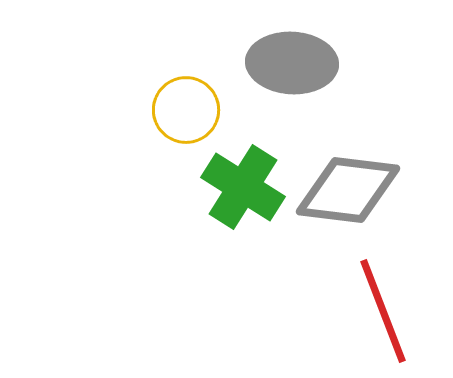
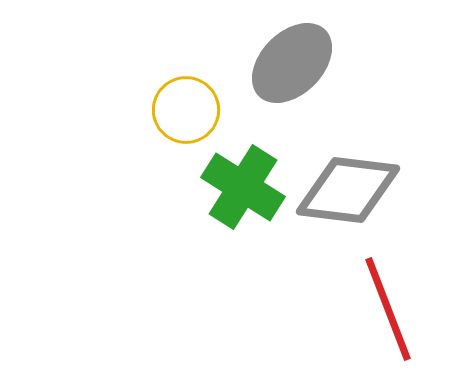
gray ellipse: rotated 48 degrees counterclockwise
red line: moved 5 px right, 2 px up
